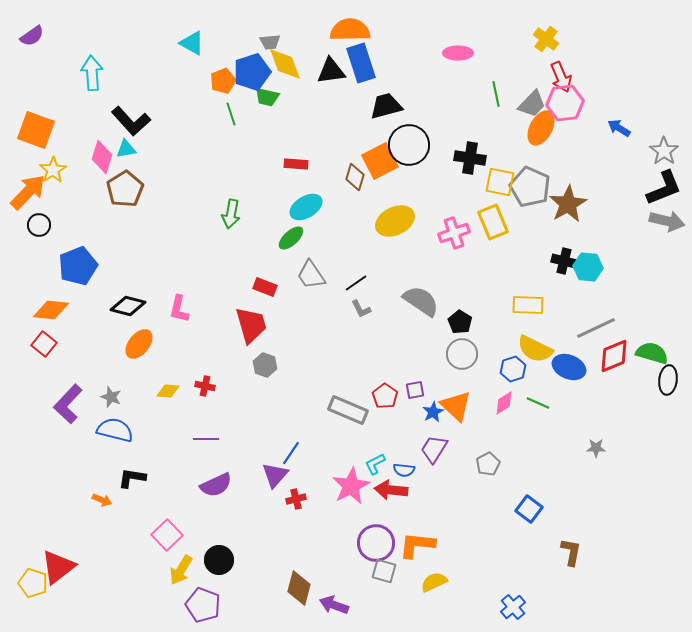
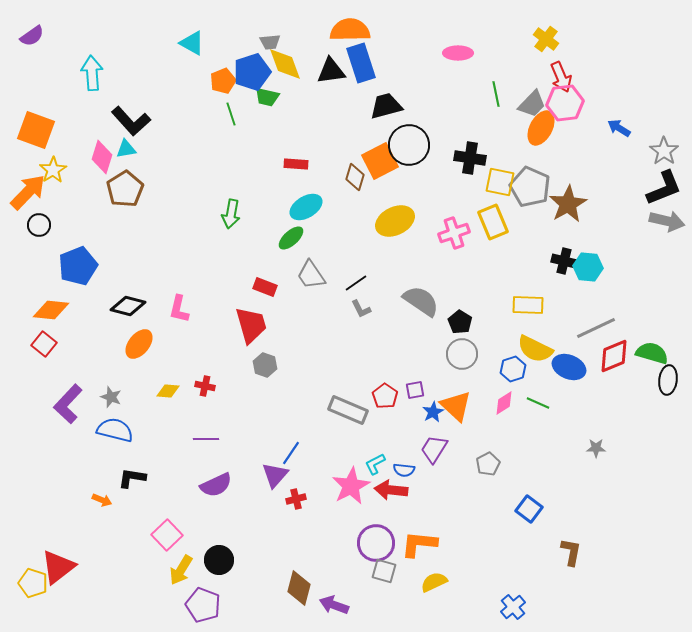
orange L-shape at (417, 545): moved 2 px right, 1 px up
